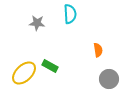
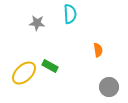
gray circle: moved 8 px down
